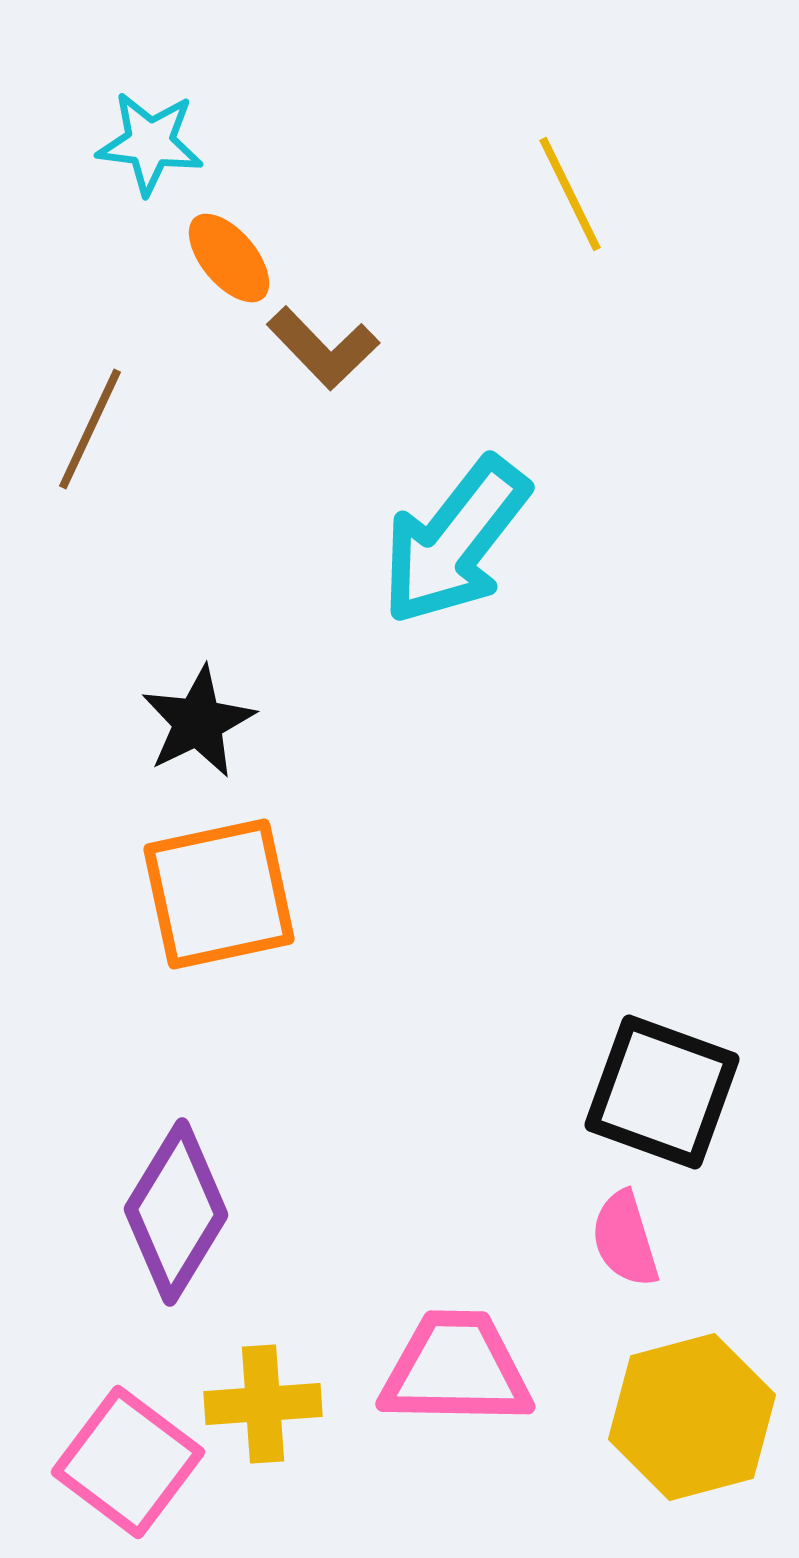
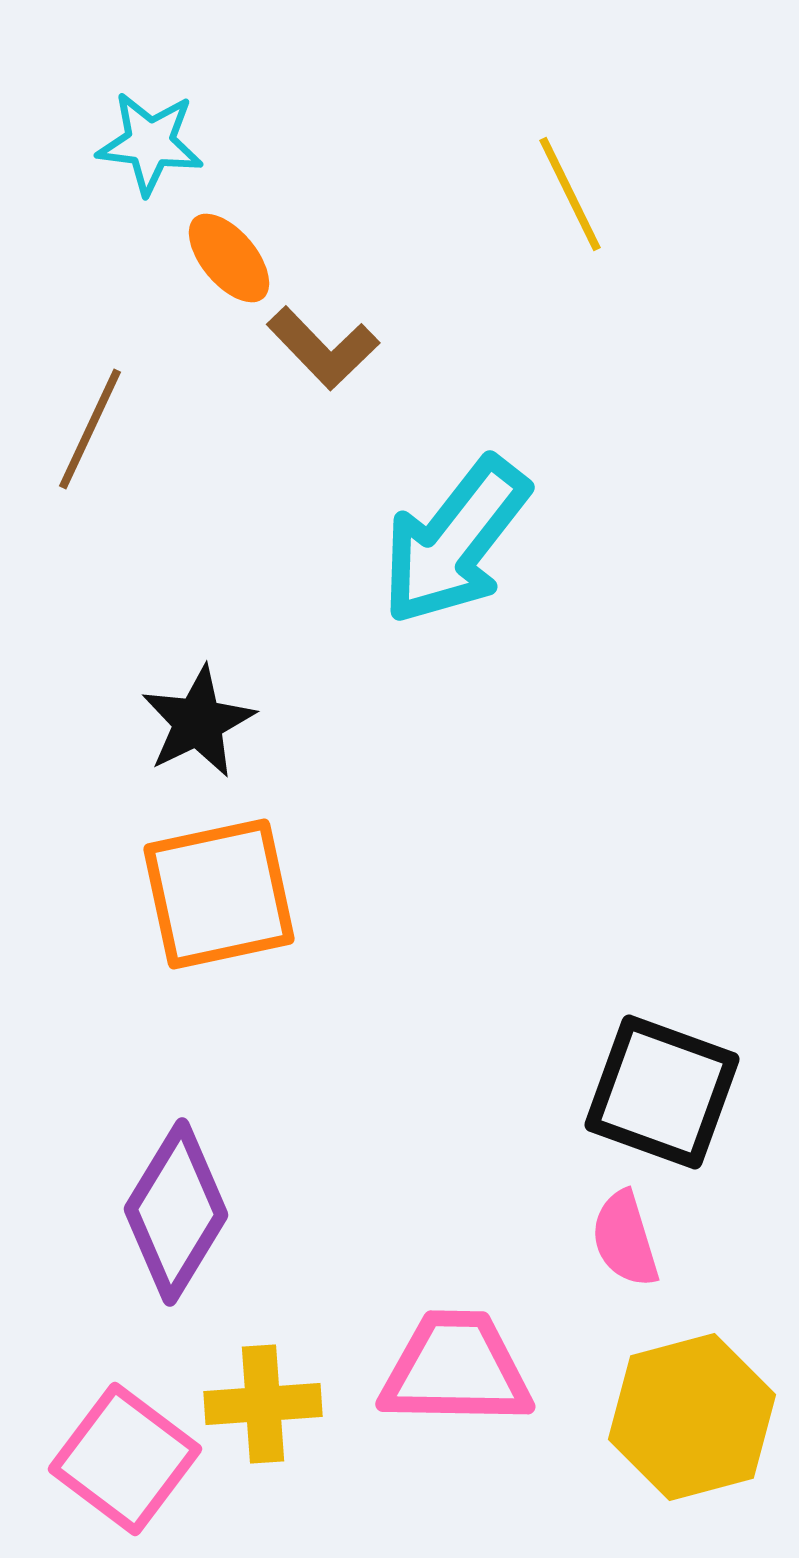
pink square: moved 3 px left, 3 px up
